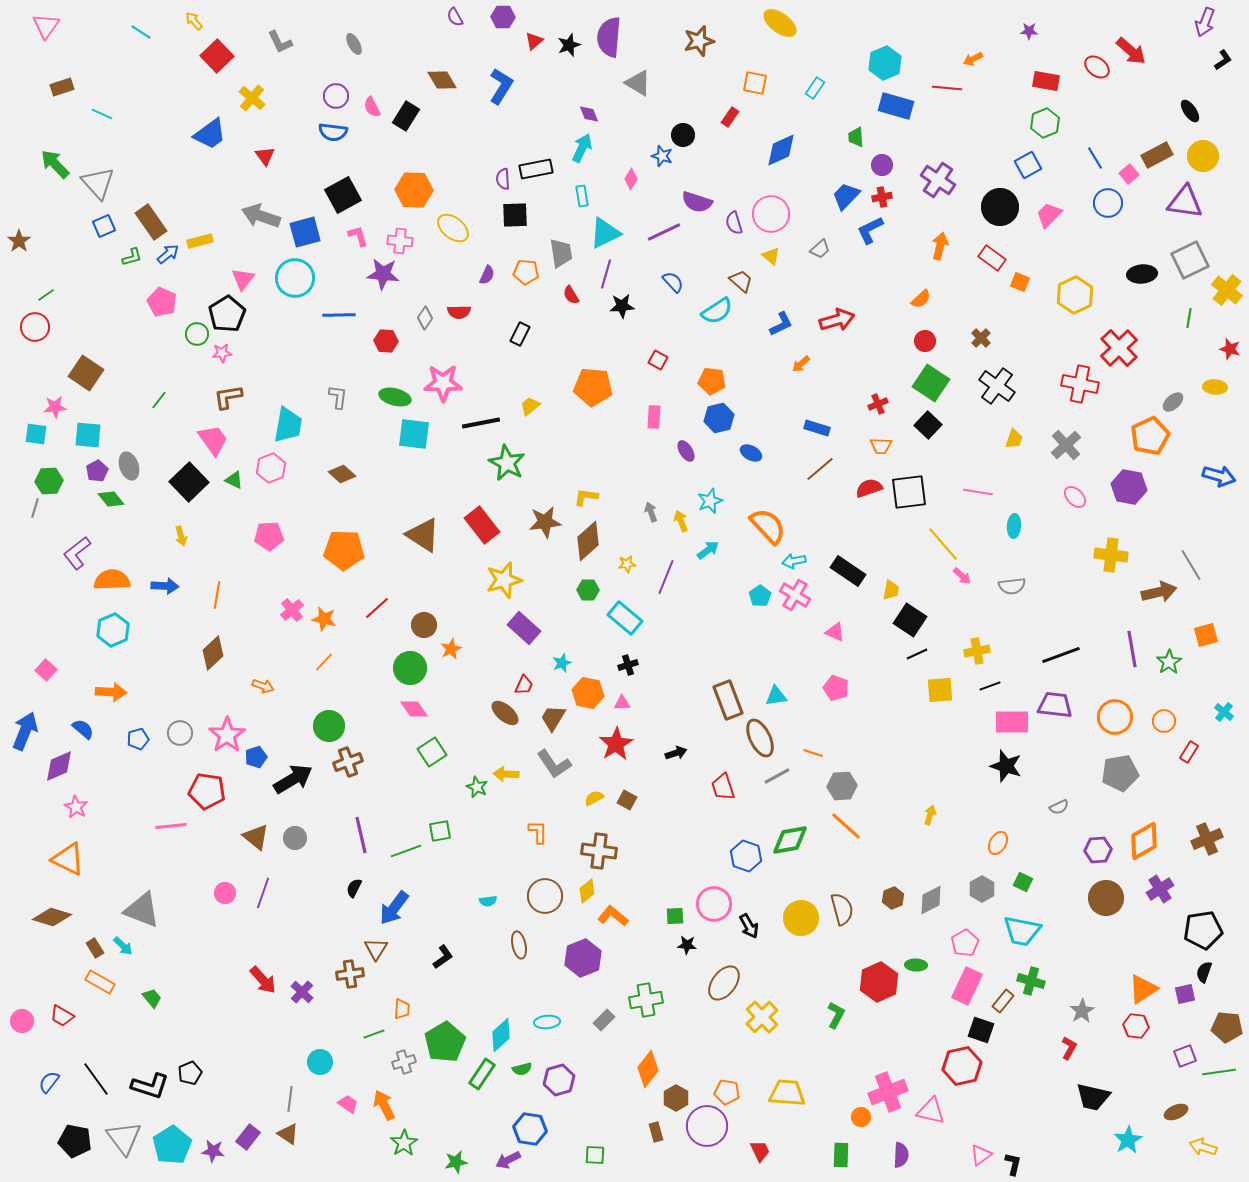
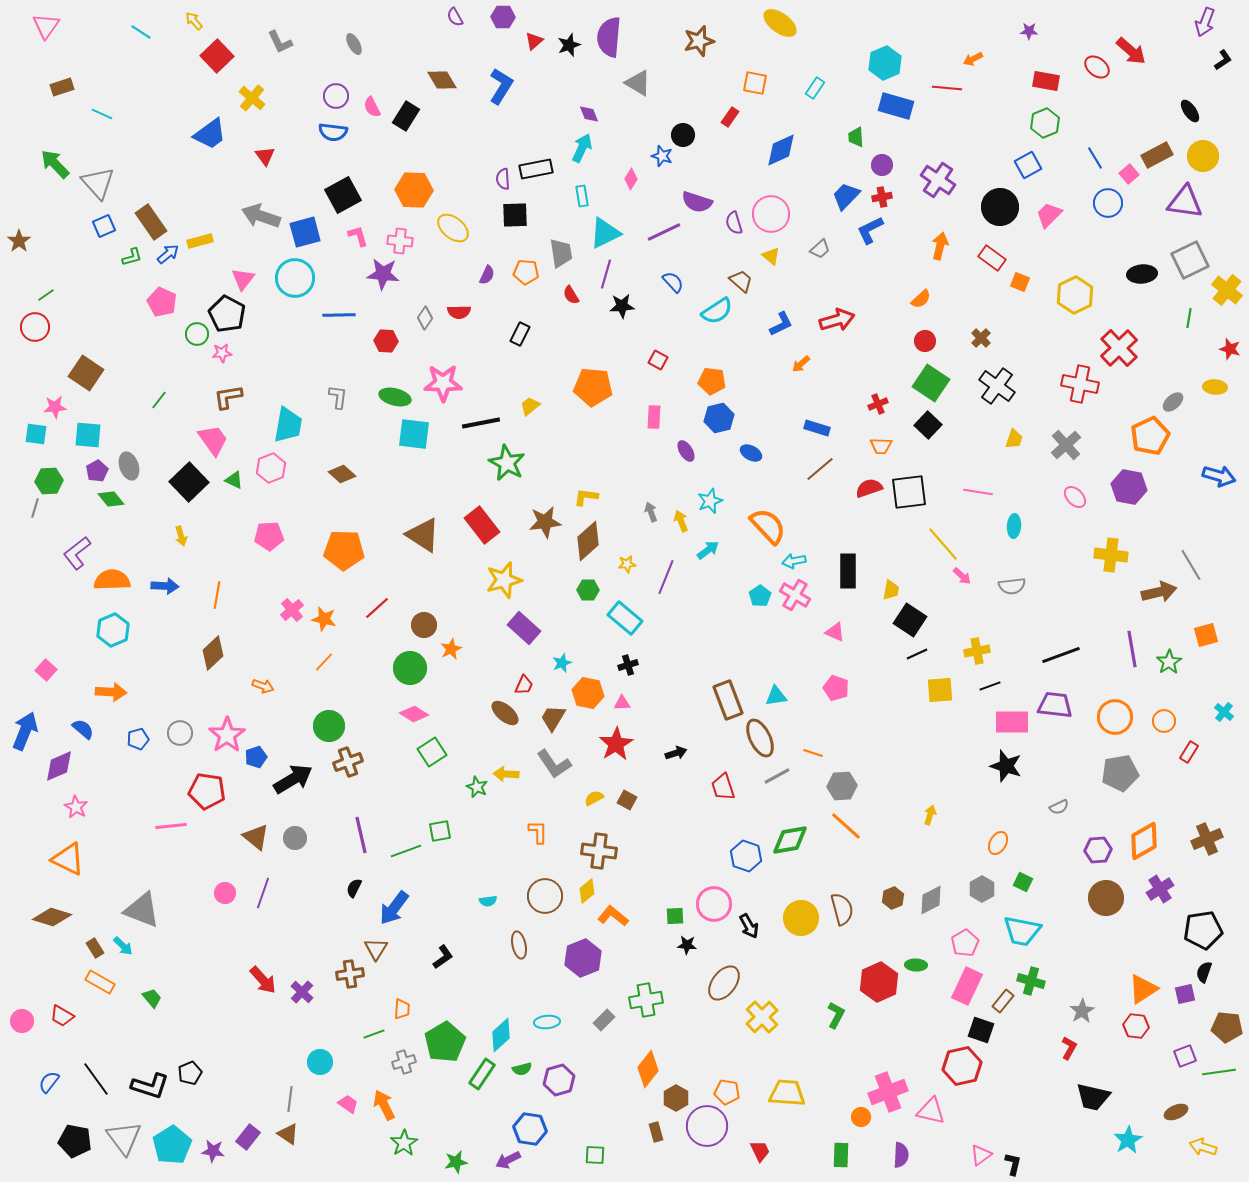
black pentagon at (227, 314): rotated 12 degrees counterclockwise
black rectangle at (848, 571): rotated 56 degrees clockwise
pink diamond at (414, 709): moved 5 px down; rotated 24 degrees counterclockwise
